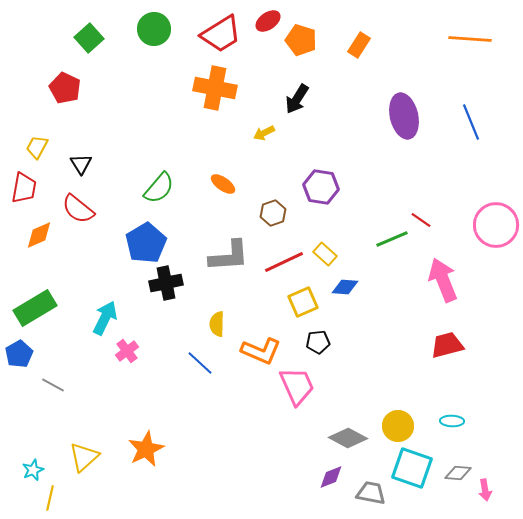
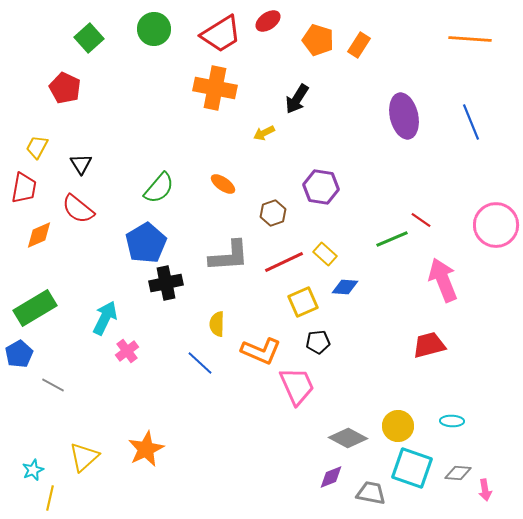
orange pentagon at (301, 40): moved 17 px right
red trapezoid at (447, 345): moved 18 px left
